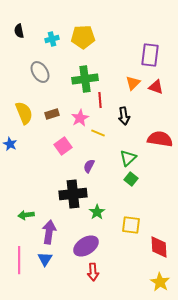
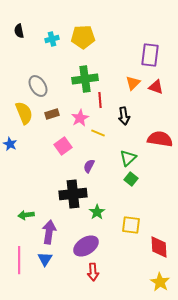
gray ellipse: moved 2 px left, 14 px down
